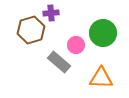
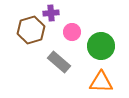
green circle: moved 2 px left, 13 px down
pink circle: moved 4 px left, 13 px up
orange triangle: moved 4 px down
